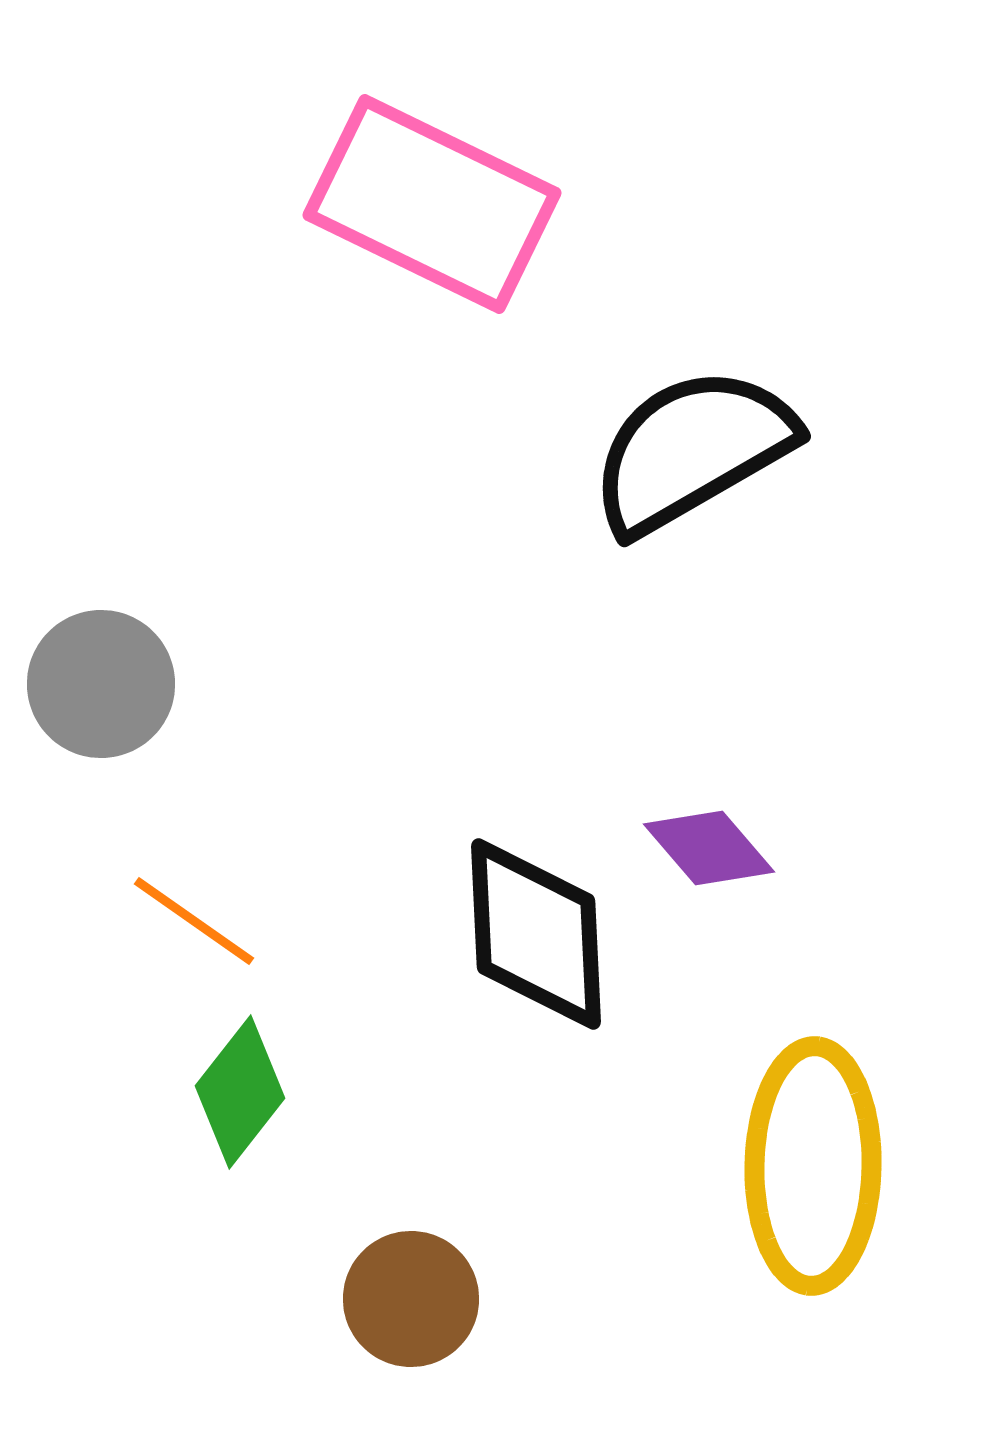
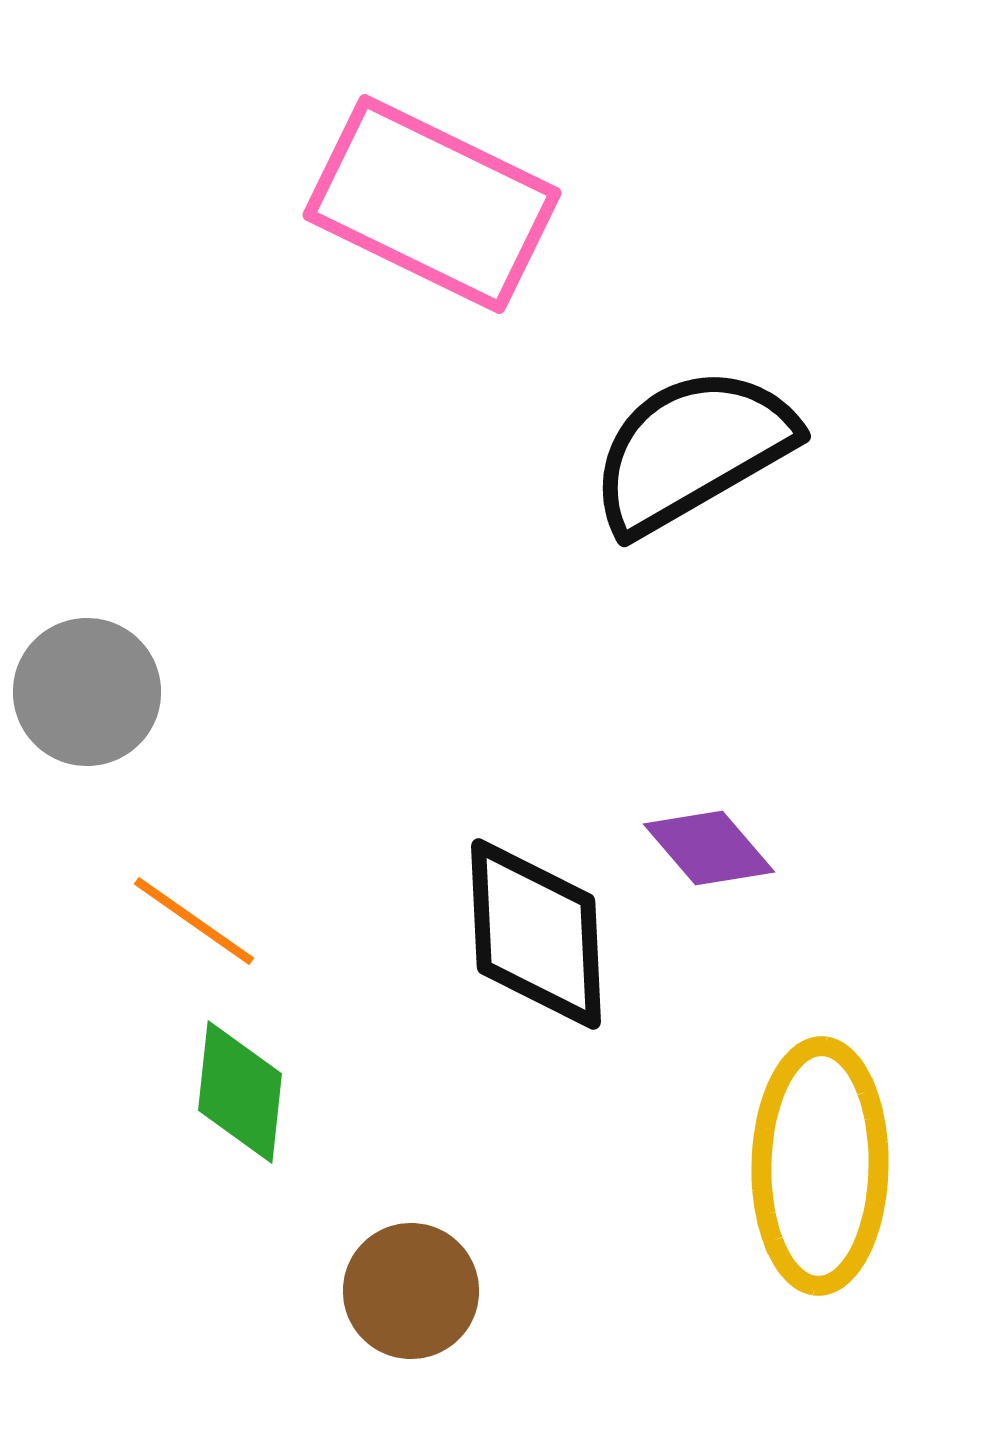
gray circle: moved 14 px left, 8 px down
green diamond: rotated 32 degrees counterclockwise
yellow ellipse: moved 7 px right
brown circle: moved 8 px up
